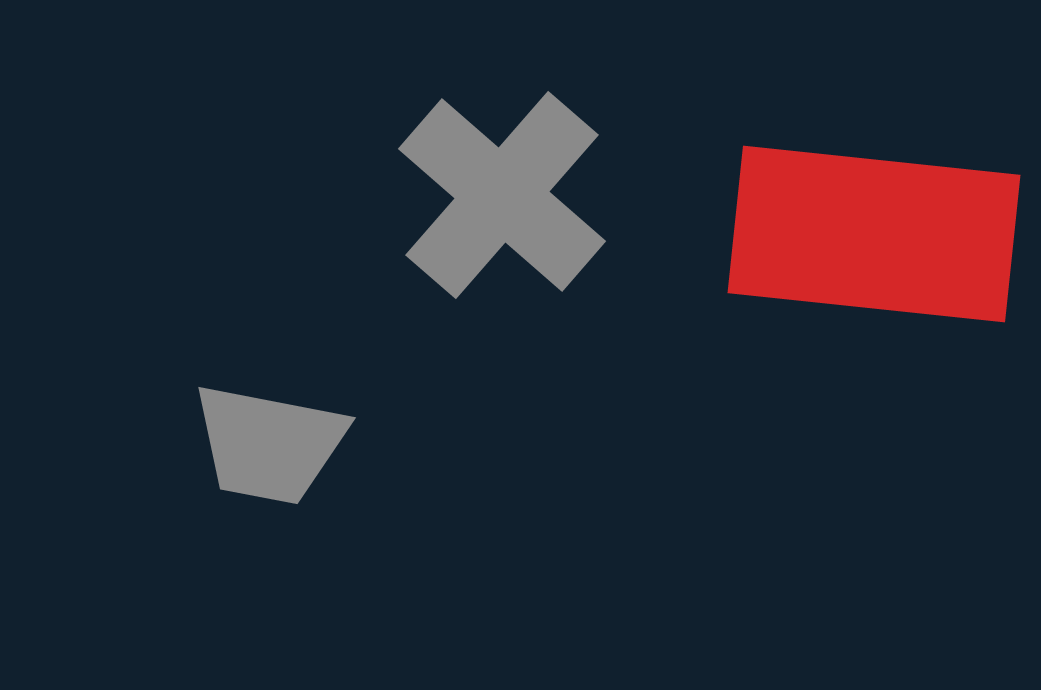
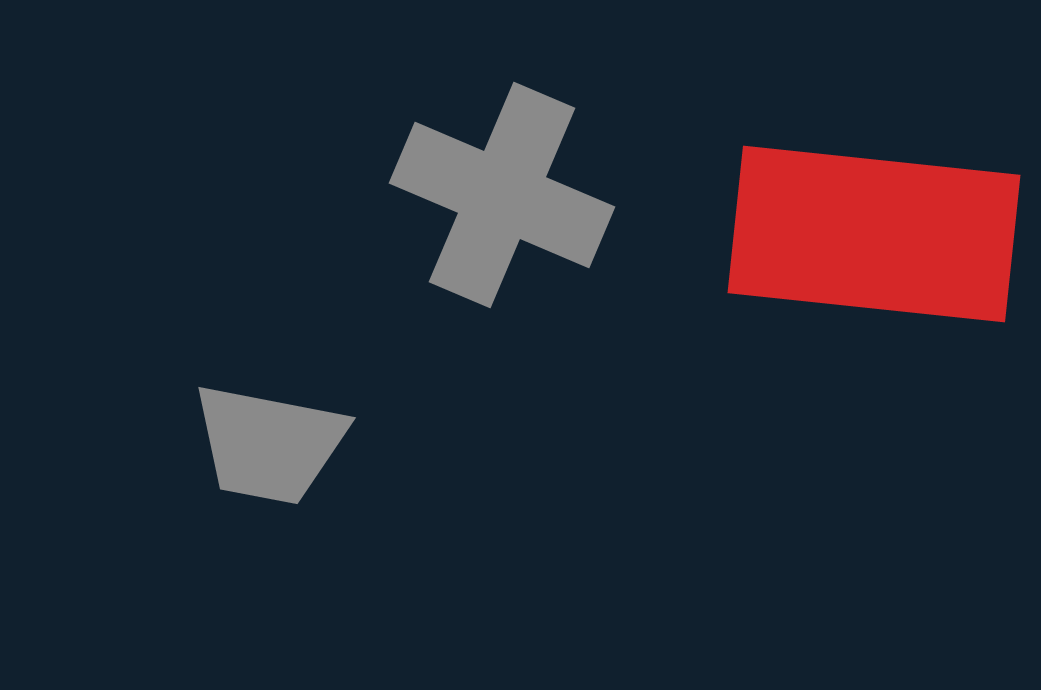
gray cross: rotated 18 degrees counterclockwise
